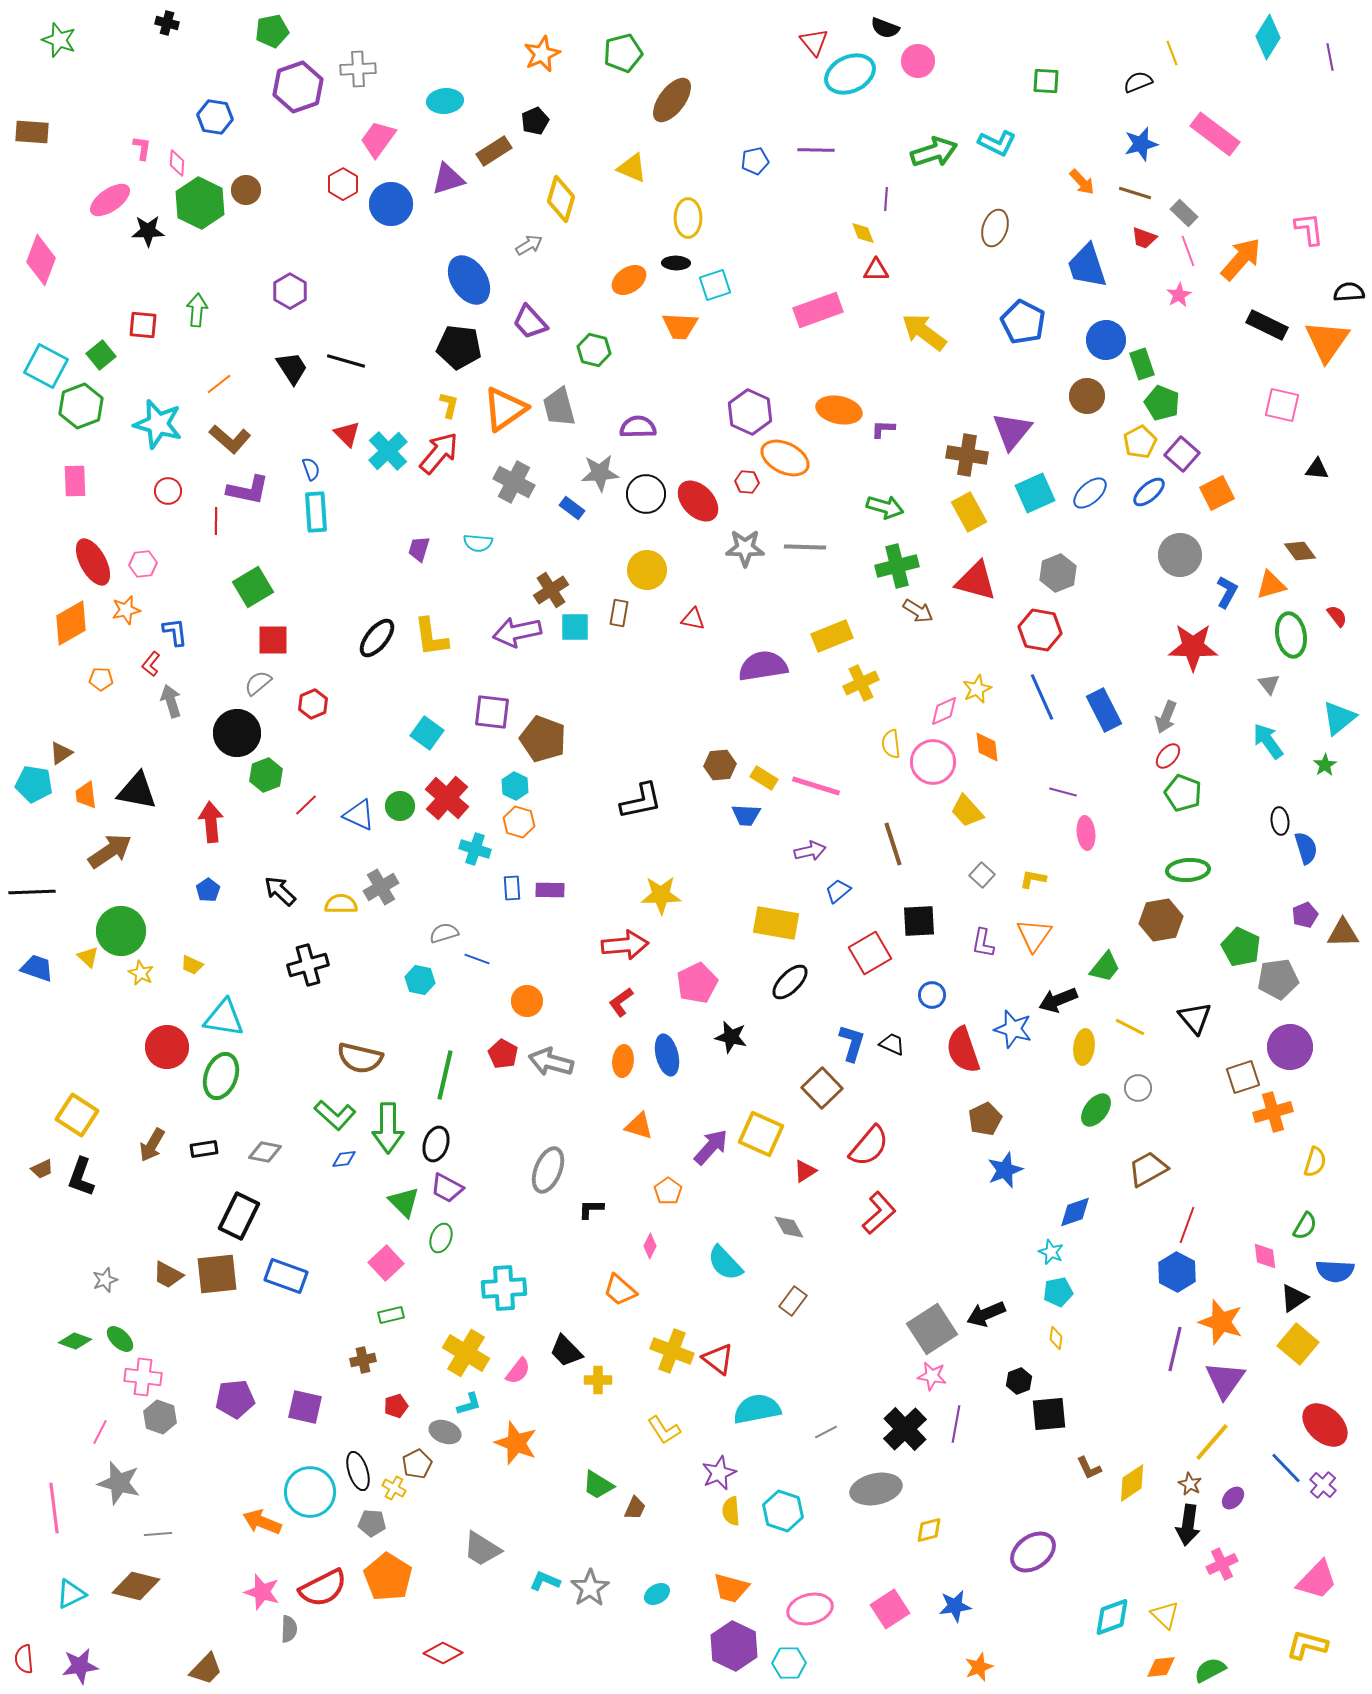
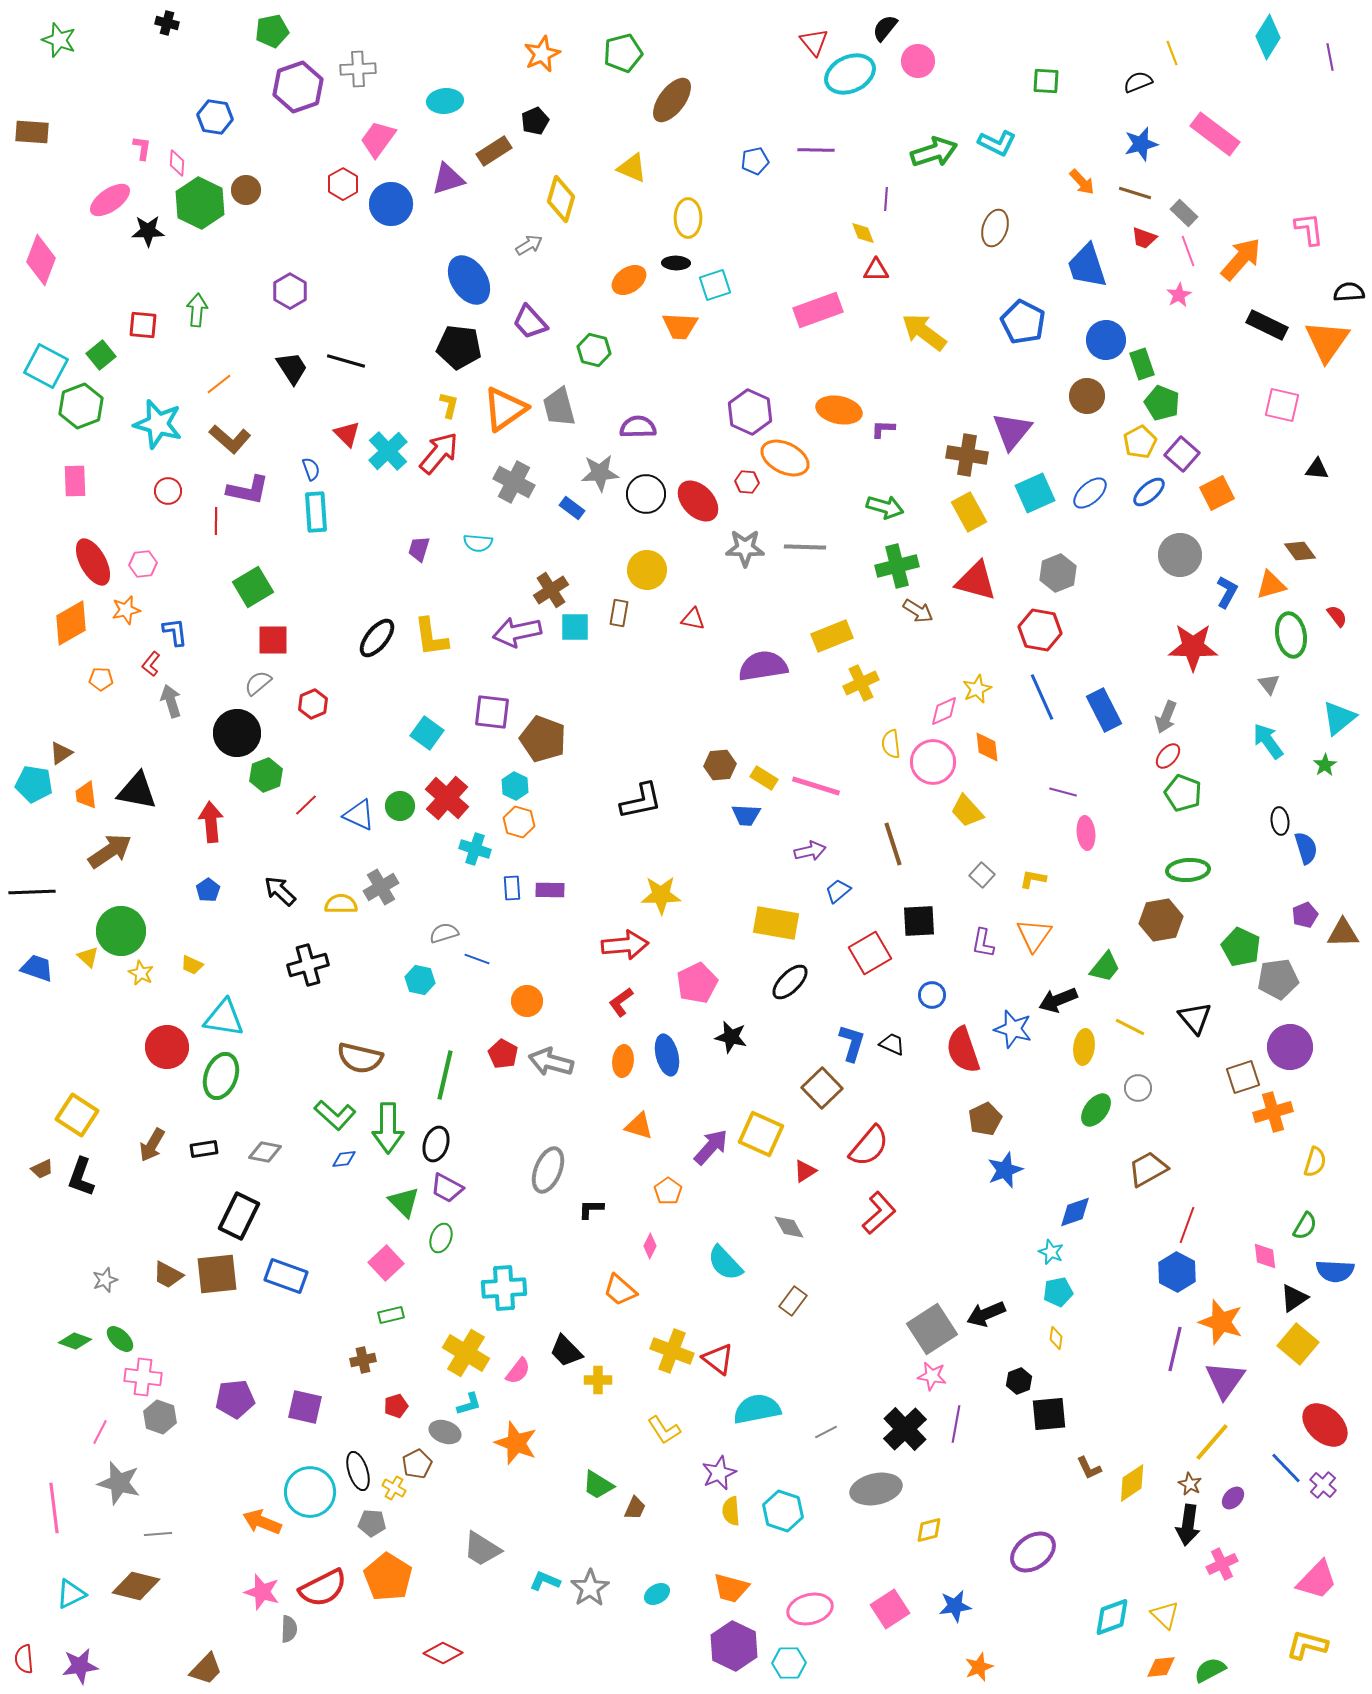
black semicircle at (885, 28): rotated 108 degrees clockwise
